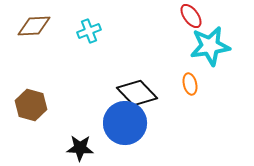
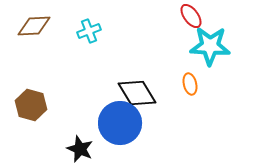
cyan star: rotated 12 degrees clockwise
black diamond: rotated 12 degrees clockwise
blue circle: moved 5 px left
black star: moved 1 px down; rotated 20 degrees clockwise
